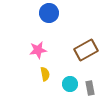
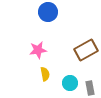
blue circle: moved 1 px left, 1 px up
cyan circle: moved 1 px up
